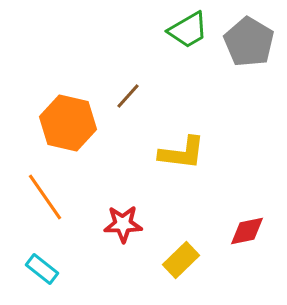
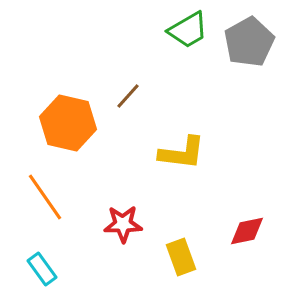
gray pentagon: rotated 12 degrees clockwise
yellow rectangle: moved 3 px up; rotated 66 degrees counterclockwise
cyan rectangle: rotated 16 degrees clockwise
